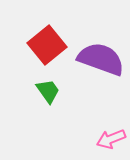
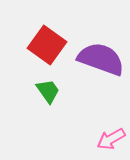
red square: rotated 15 degrees counterclockwise
pink arrow: rotated 8 degrees counterclockwise
